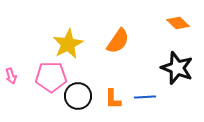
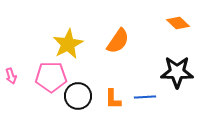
black star: moved 4 px down; rotated 20 degrees counterclockwise
